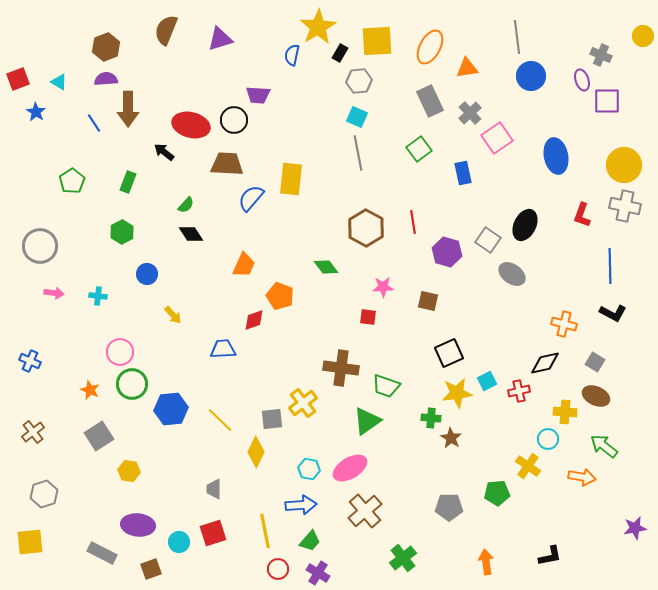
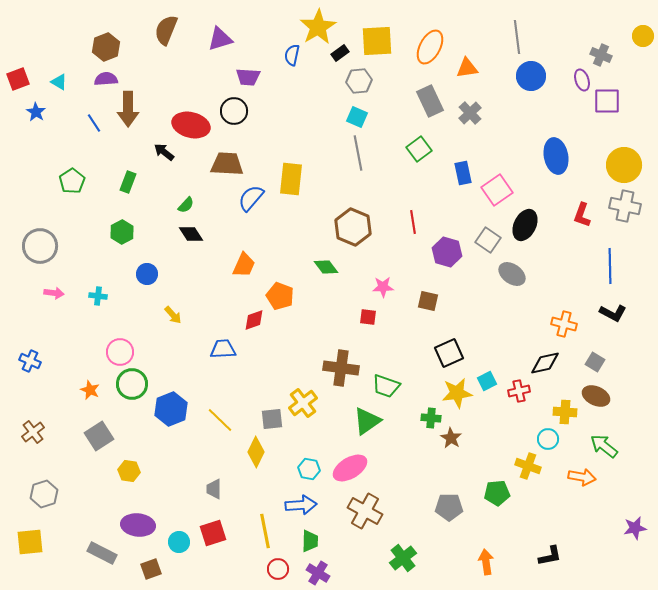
black rectangle at (340, 53): rotated 24 degrees clockwise
purple trapezoid at (258, 95): moved 10 px left, 18 px up
black circle at (234, 120): moved 9 px up
pink square at (497, 138): moved 52 px down
brown hexagon at (366, 228): moved 13 px left, 1 px up; rotated 6 degrees counterclockwise
blue hexagon at (171, 409): rotated 16 degrees counterclockwise
yellow cross at (528, 466): rotated 15 degrees counterclockwise
brown cross at (365, 511): rotated 20 degrees counterclockwise
green trapezoid at (310, 541): rotated 40 degrees counterclockwise
